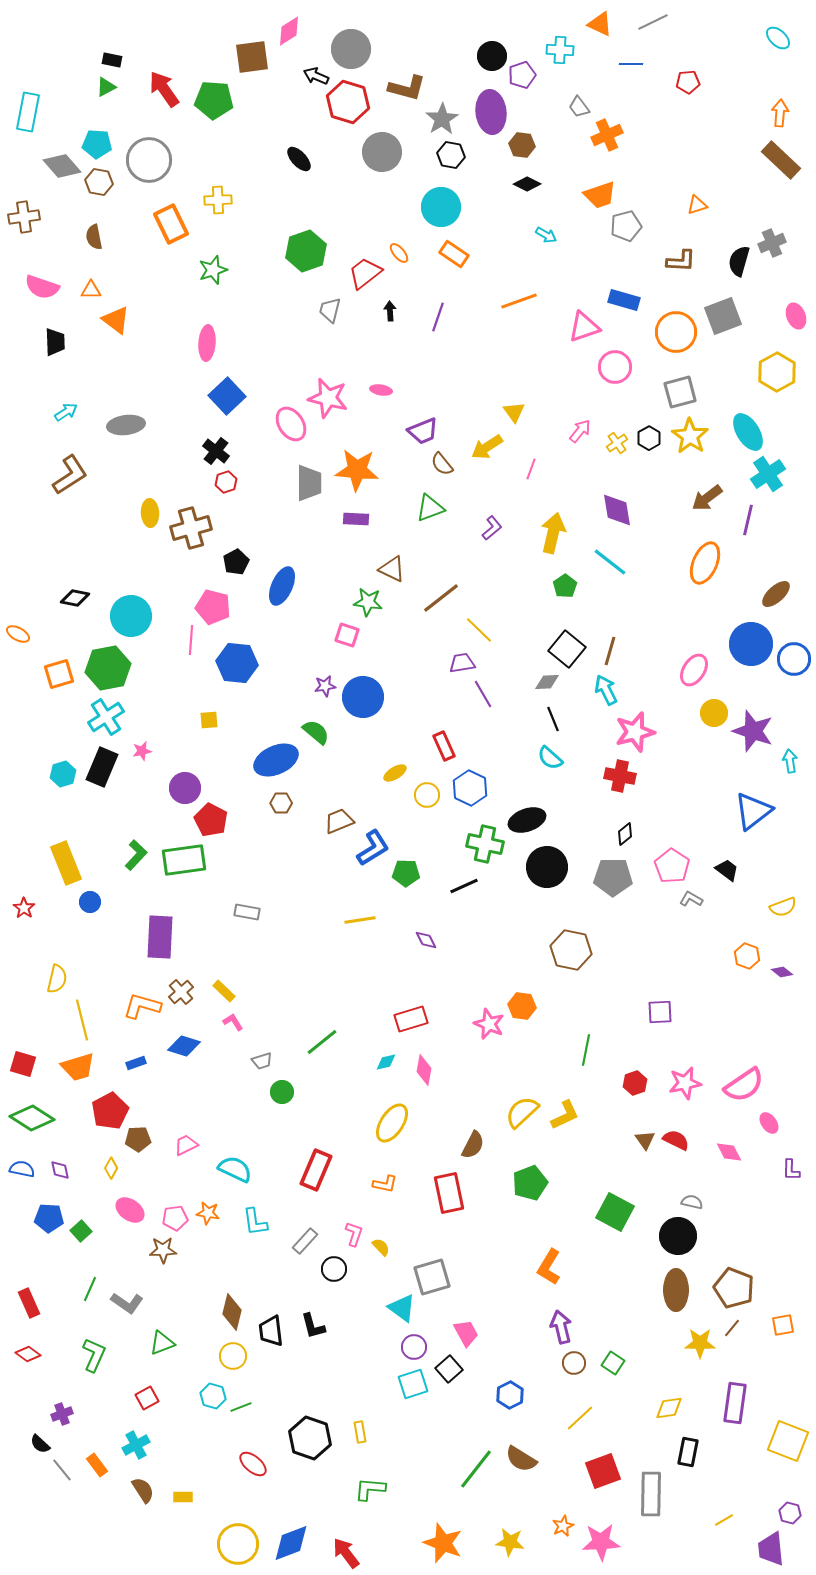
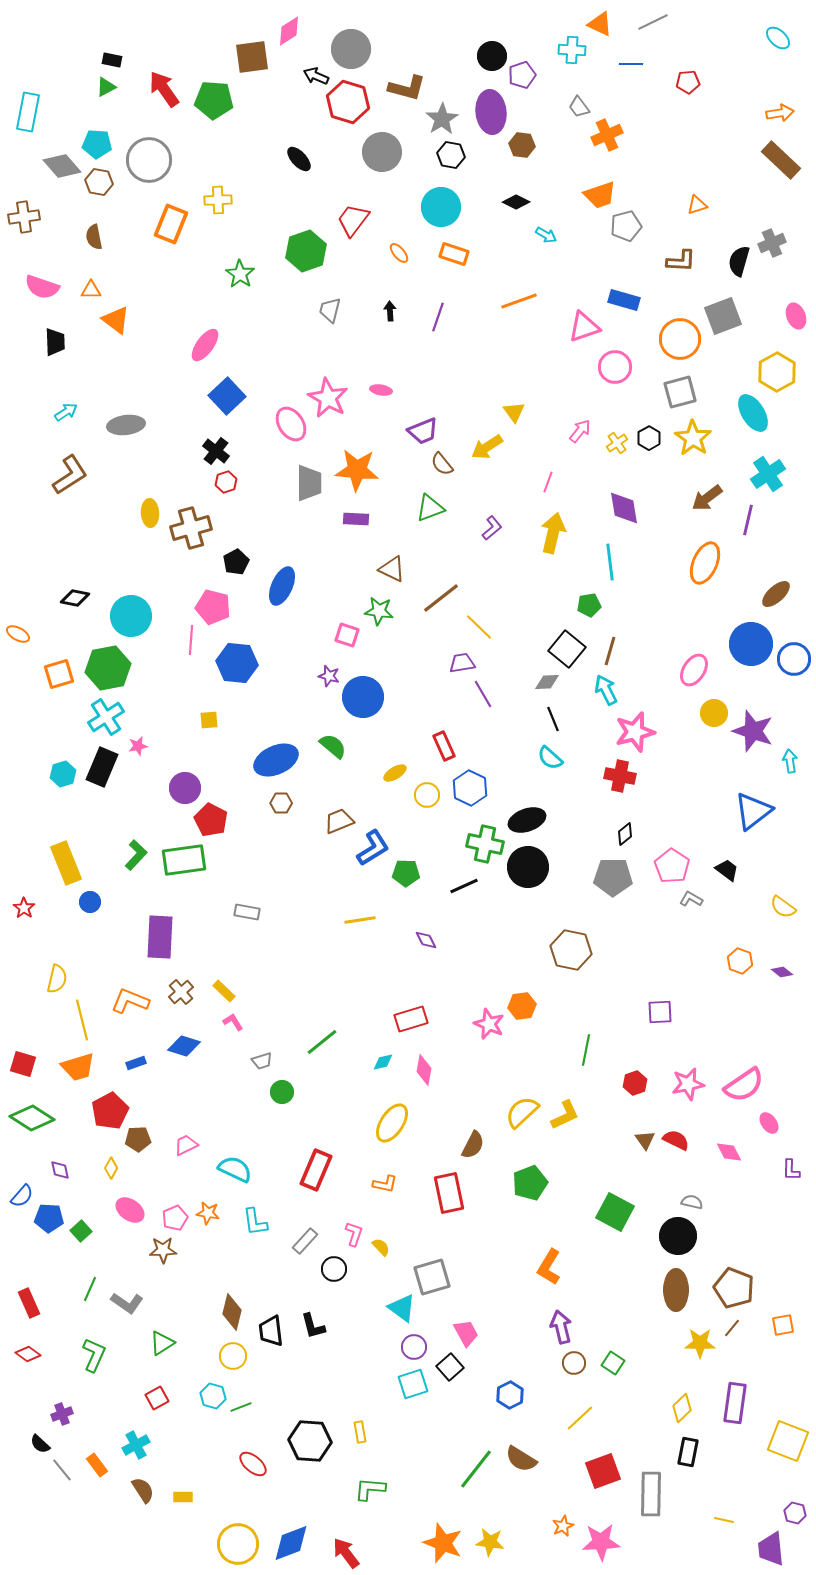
cyan cross at (560, 50): moved 12 px right
orange arrow at (780, 113): rotated 76 degrees clockwise
black diamond at (527, 184): moved 11 px left, 18 px down
orange rectangle at (171, 224): rotated 48 degrees clockwise
orange rectangle at (454, 254): rotated 16 degrees counterclockwise
green star at (213, 270): moved 27 px right, 4 px down; rotated 20 degrees counterclockwise
red trapezoid at (365, 273): moved 12 px left, 53 px up; rotated 15 degrees counterclockwise
orange circle at (676, 332): moved 4 px right, 7 px down
pink ellipse at (207, 343): moved 2 px left, 2 px down; rotated 32 degrees clockwise
pink star at (328, 398): rotated 15 degrees clockwise
cyan ellipse at (748, 432): moved 5 px right, 19 px up
yellow star at (690, 436): moved 3 px right, 2 px down
pink line at (531, 469): moved 17 px right, 13 px down
purple diamond at (617, 510): moved 7 px right, 2 px up
cyan line at (610, 562): rotated 45 degrees clockwise
green pentagon at (565, 586): moved 24 px right, 19 px down; rotated 25 degrees clockwise
green star at (368, 602): moved 11 px right, 9 px down
yellow line at (479, 630): moved 3 px up
purple star at (325, 686): moved 4 px right, 10 px up; rotated 25 degrees clockwise
green semicircle at (316, 732): moved 17 px right, 14 px down
pink star at (142, 751): moved 4 px left, 5 px up
black circle at (547, 867): moved 19 px left
yellow semicircle at (783, 907): rotated 56 degrees clockwise
orange hexagon at (747, 956): moved 7 px left, 5 px down
orange L-shape at (142, 1006): moved 12 px left, 5 px up; rotated 6 degrees clockwise
orange hexagon at (522, 1006): rotated 16 degrees counterclockwise
cyan diamond at (386, 1062): moved 3 px left
pink star at (685, 1083): moved 3 px right, 1 px down
blue semicircle at (22, 1169): moved 27 px down; rotated 120 degrees clockwise
pink pentagon at (175, 1218): rotated 15 degrees counterclockwise
green triangle at (162, 1343): rotated 12 degrees counterclockwise
black square at (449, 1369): moved 1 px right, 2 px up
red square at (147, 1398): moved 10 px right
yellow diamond at (669, 1408): moved 13 px right; rotated 36 degrees counterclockwise
black hexagon at (310, 1438): moved 3 px down; rotated 15 degrees counterclockwise
purple hexagon at (790, 1513): moved 5 px right
yellow line at (724, 1520): rotated 42 degrees clockwise
yellow star at (510, 1542): moved 20 px left
